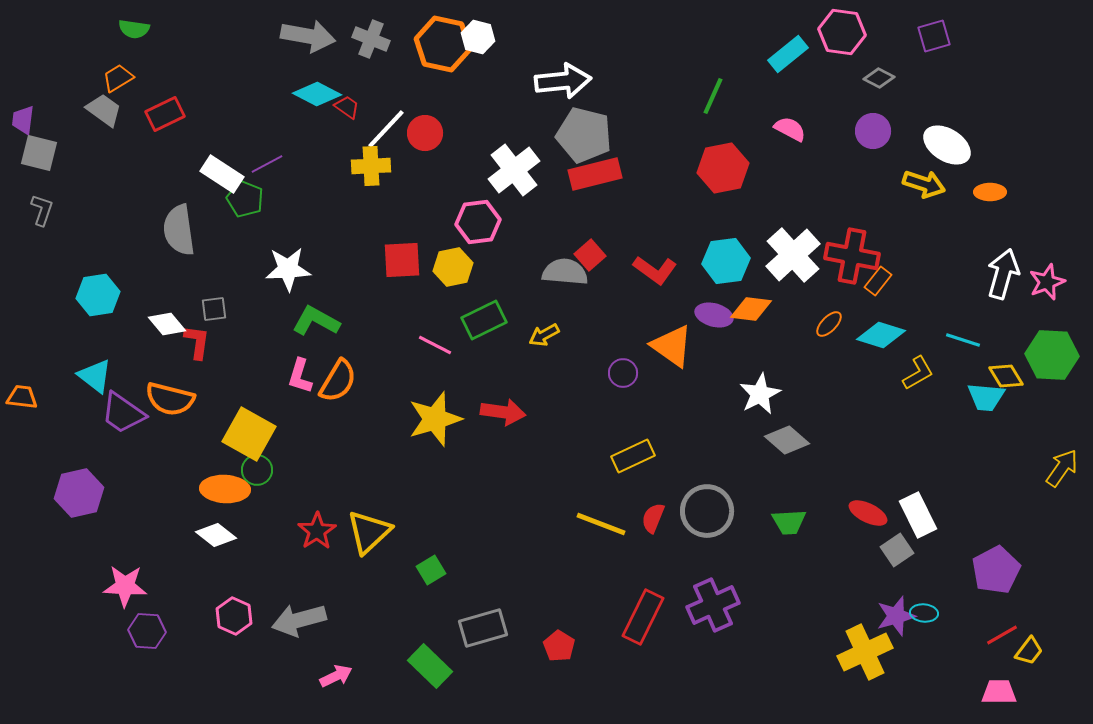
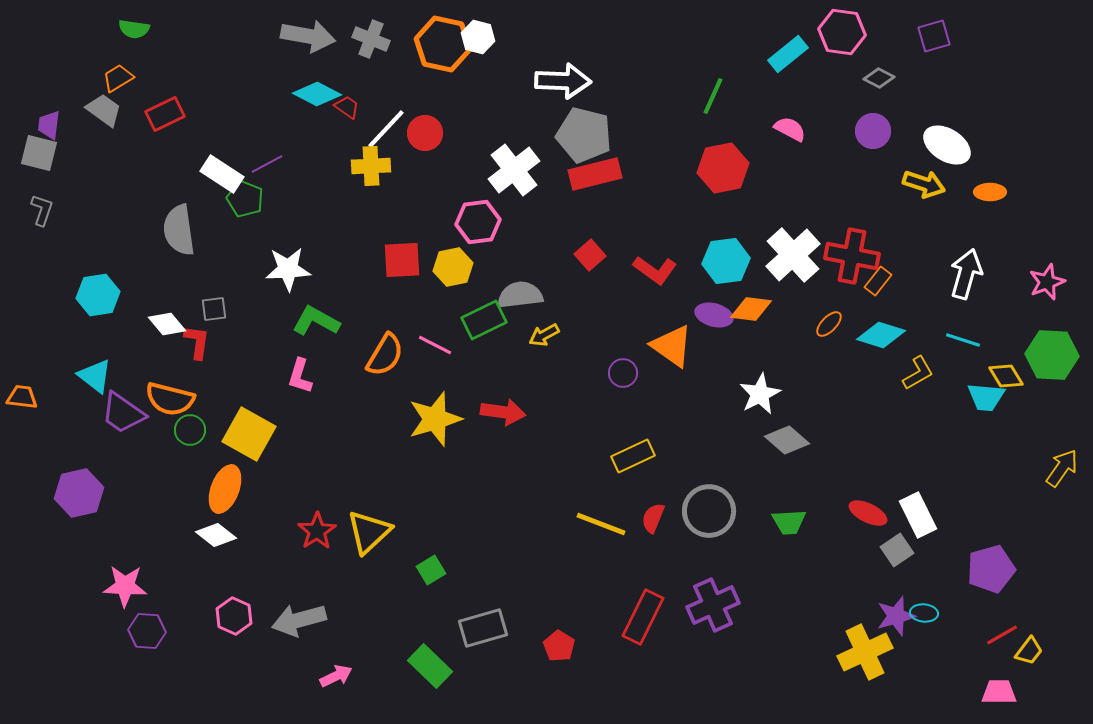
white arrow at (563, 81): rotated 8 degrees clockwise
purple trapezoid at (23, 120): moved 26 px right, 5 px down
gray semicircle at (565, 272): moved 45 px left, 23 px down; rotated 12 degrees counterclockwise
white arrow at (1003, 274): moved 37 px left
orange semicircle at (338, 381): moved 47 px right, 26 px up
green circle at (257, 470): moved 67 px left, 40 px up
orange ellipse at (225, 489): rotated 72 degrees counterclockwise
gray circle at (707, 511): moved 2 px right
purple pentagon at (996, 570): moved 5 px left, 1 px up; rotated 12 degrees clockwise
